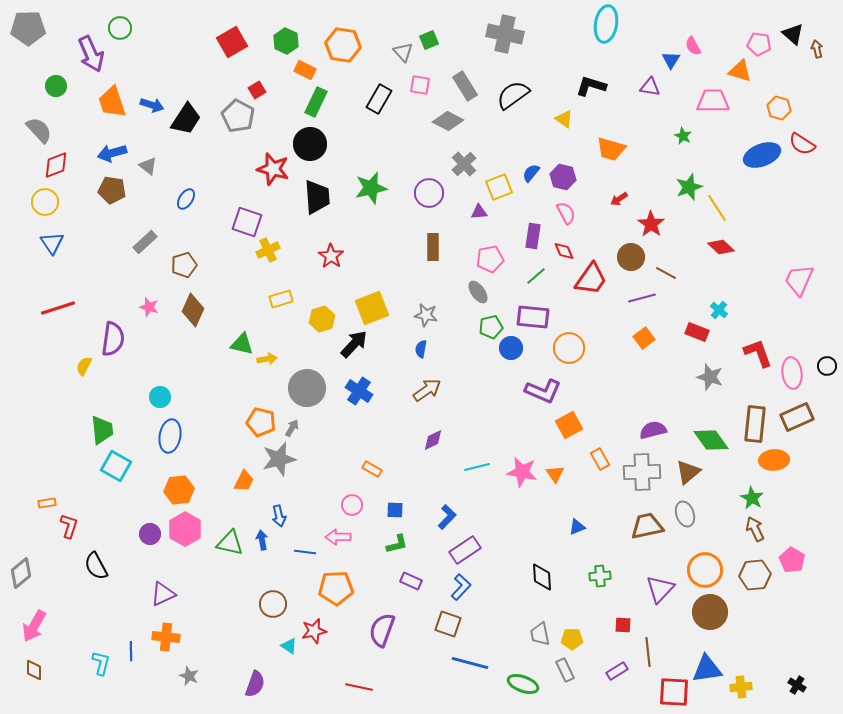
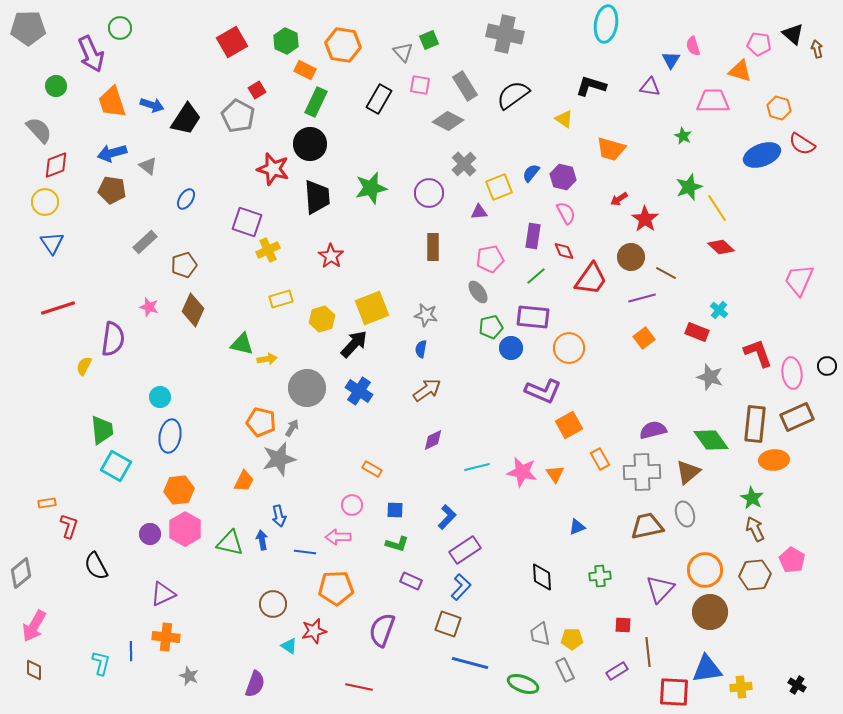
pink semicircle at (693, 46): rotated 12 degrees clockwise
red star at (651, 224): moved 6 px left, 5 px up
green L-shape at (397, 544): rotated 30 degrees clockwise
